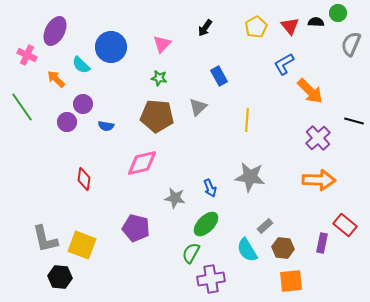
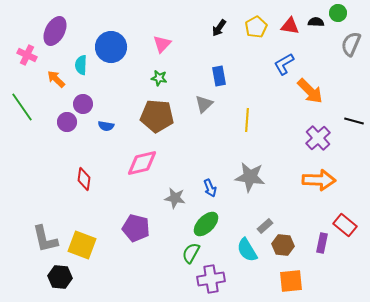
red triangle at (290, 26): rotated 42 degrees counterclockwise
black arrow at (205, 28): moved 14 px right
cyan semicircle at (81, 65): rotated 48 degrees clockwise
blue rectangle at (219, 76): rotated 18 degrees clockwise
gray triangle at (198, 107): moved 6 px right, 3 px up
brown hexagon at (283, 248): moved 3 px up
